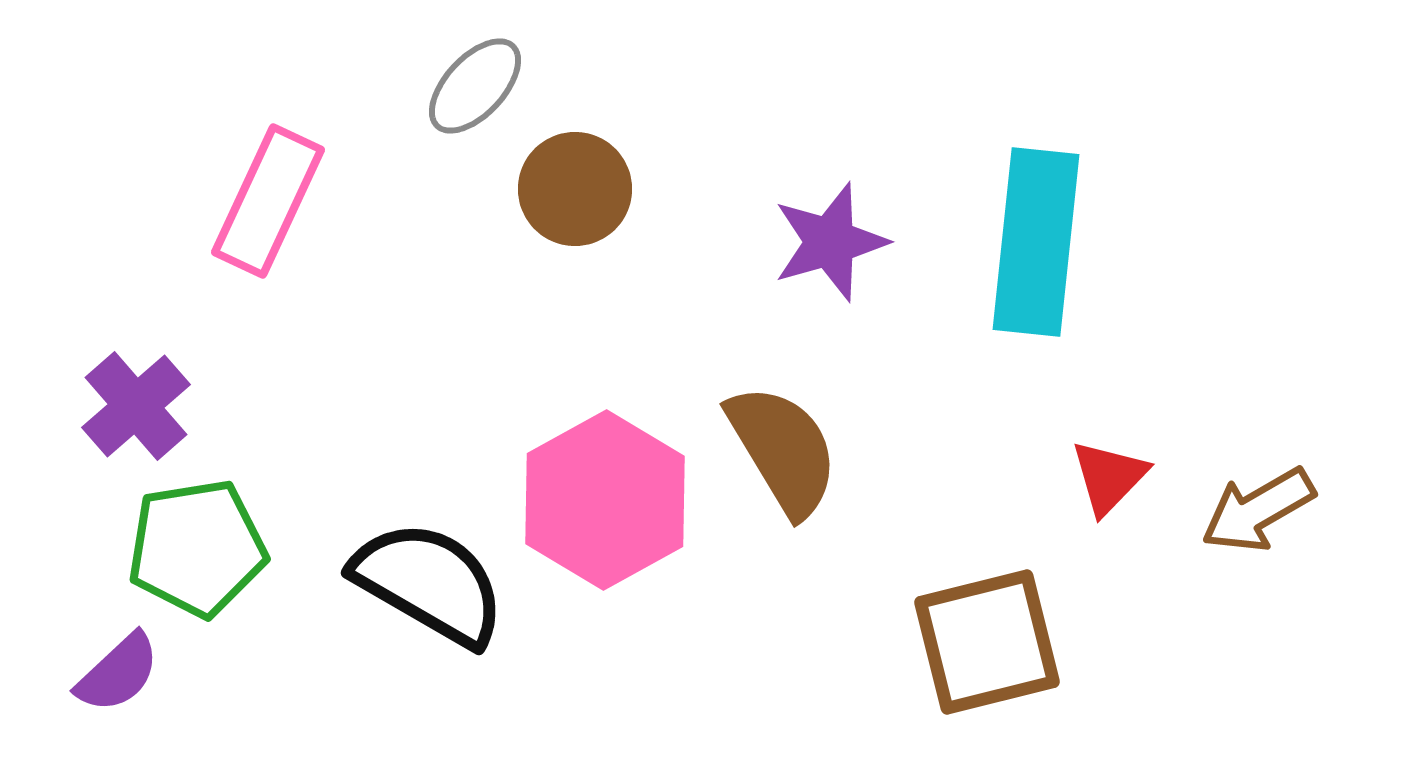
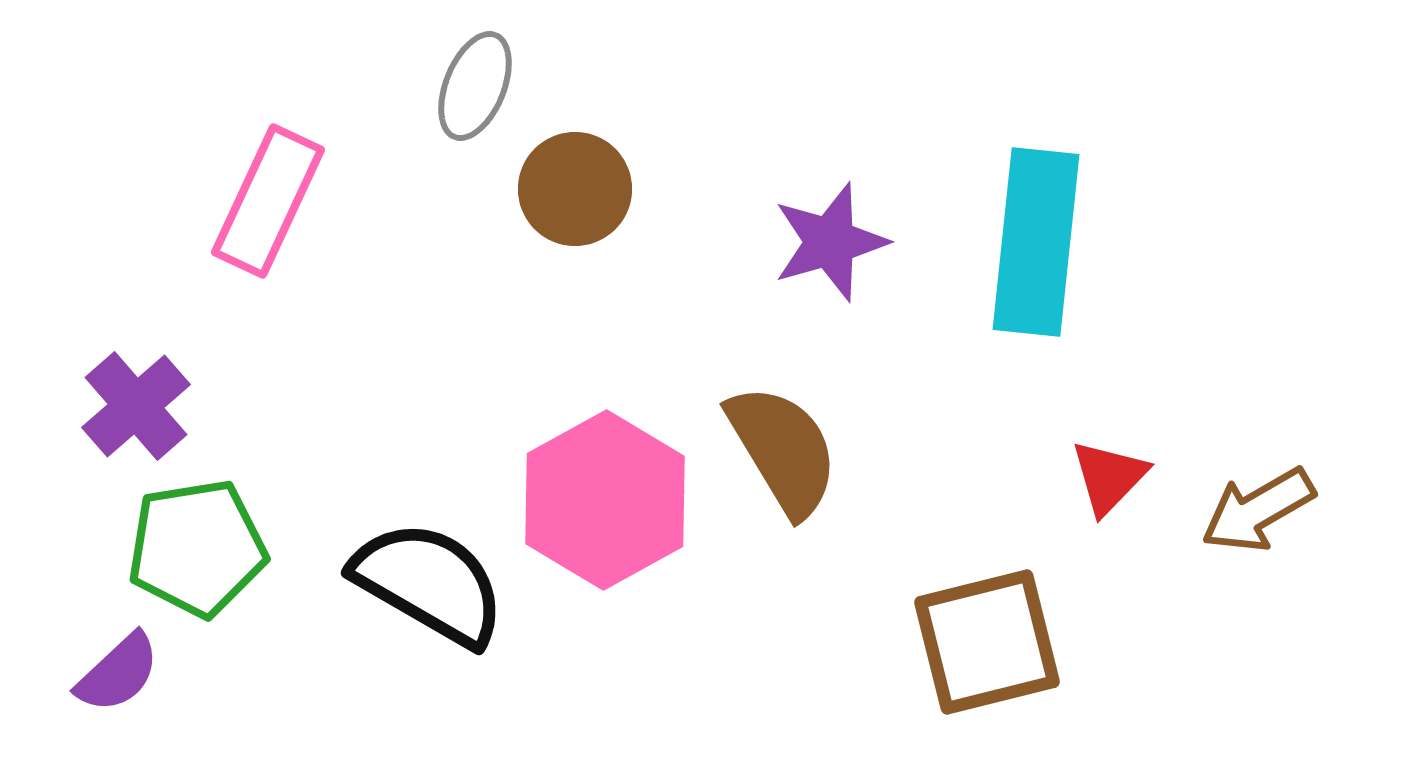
gray ellipse: rotated 21 degrees counterclockwise
